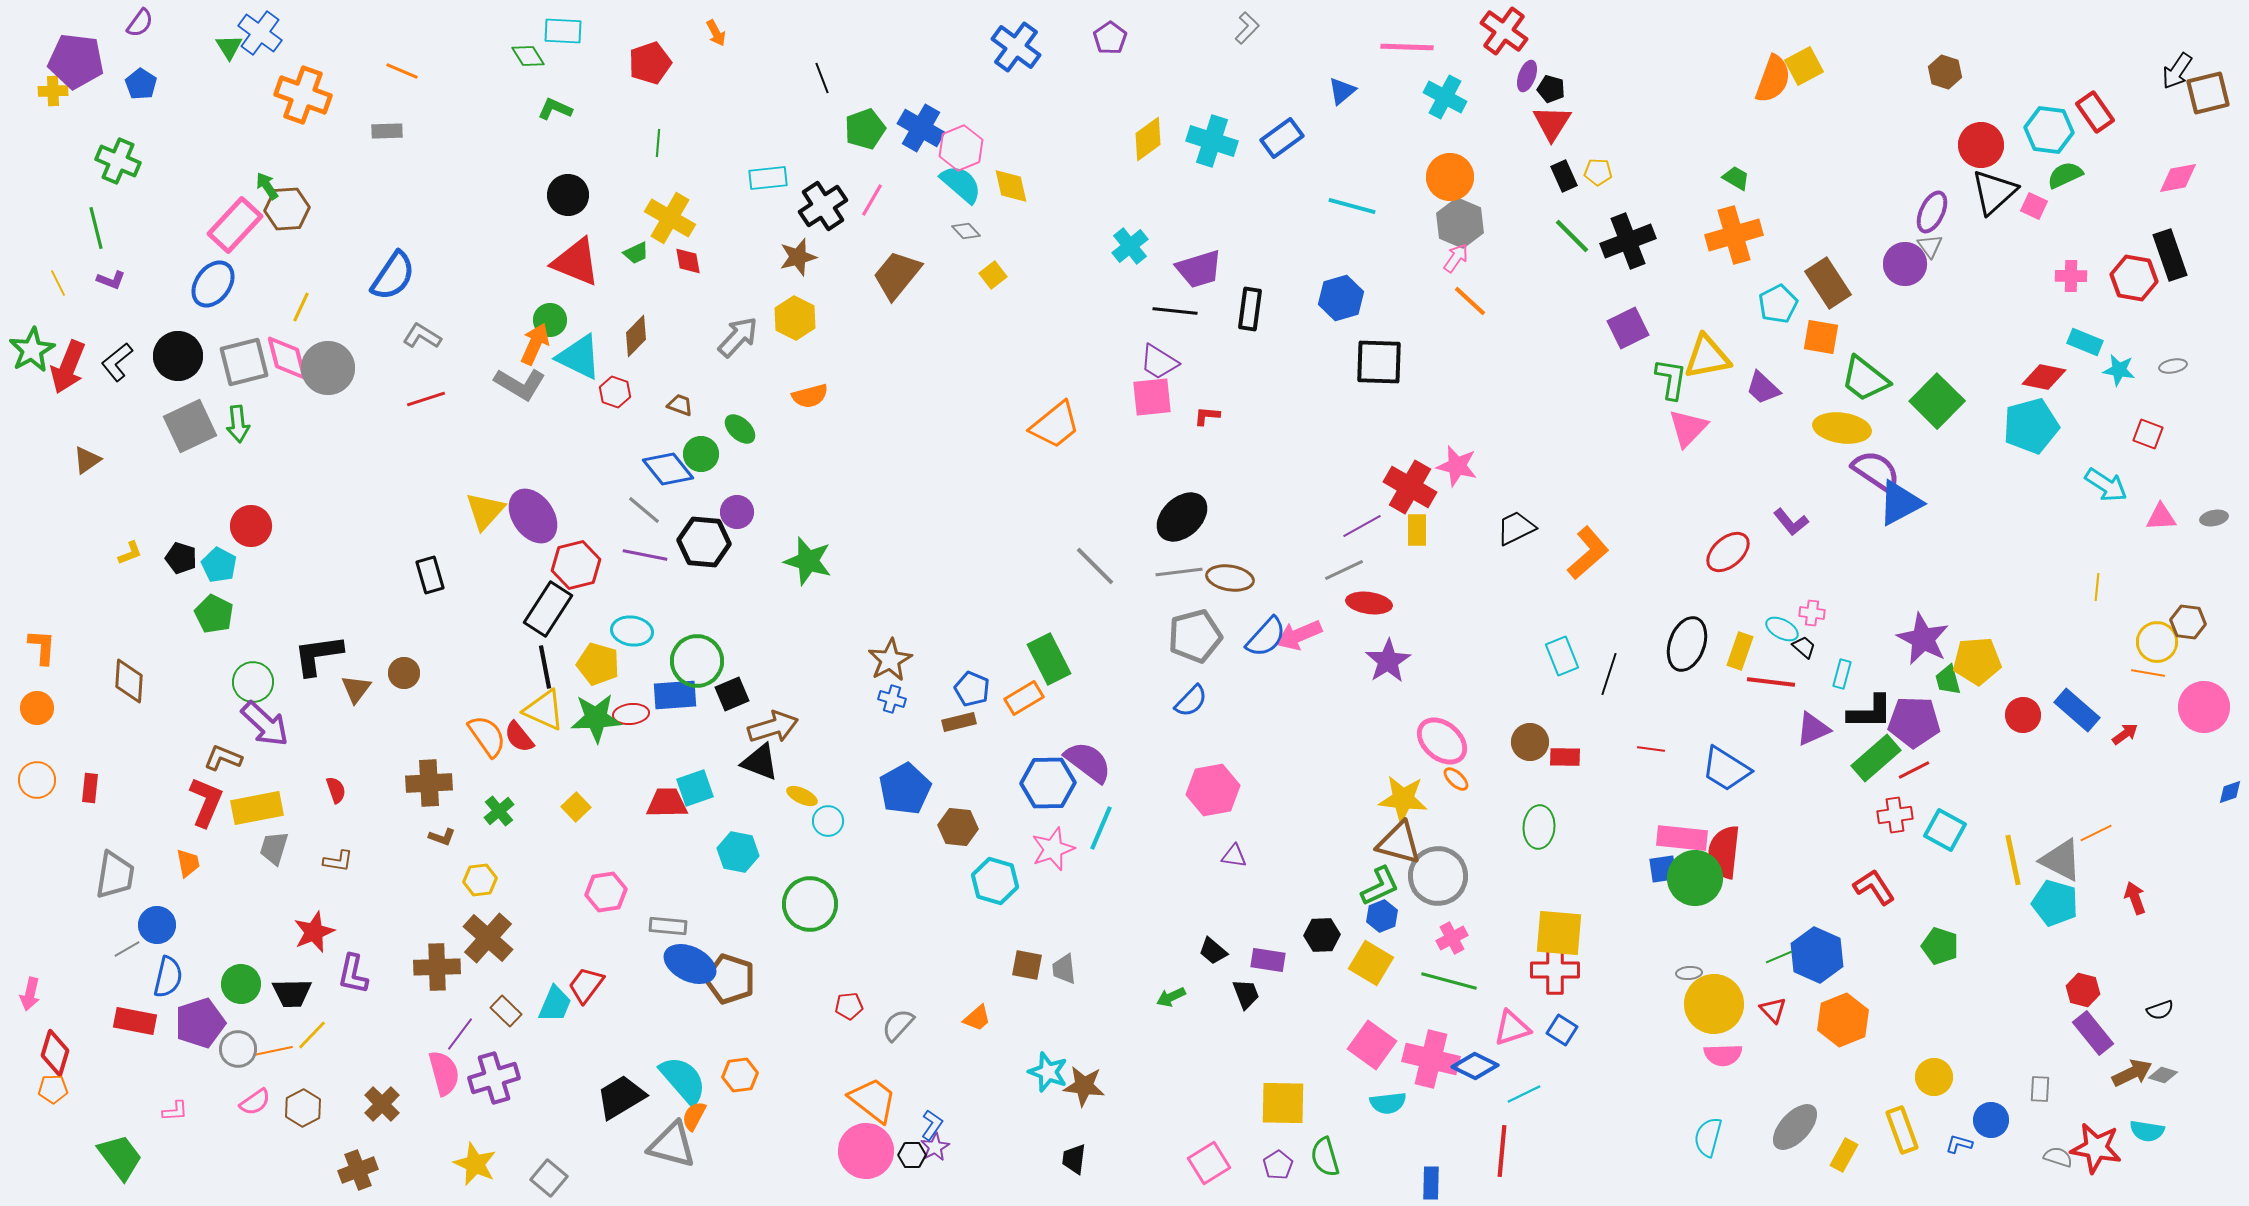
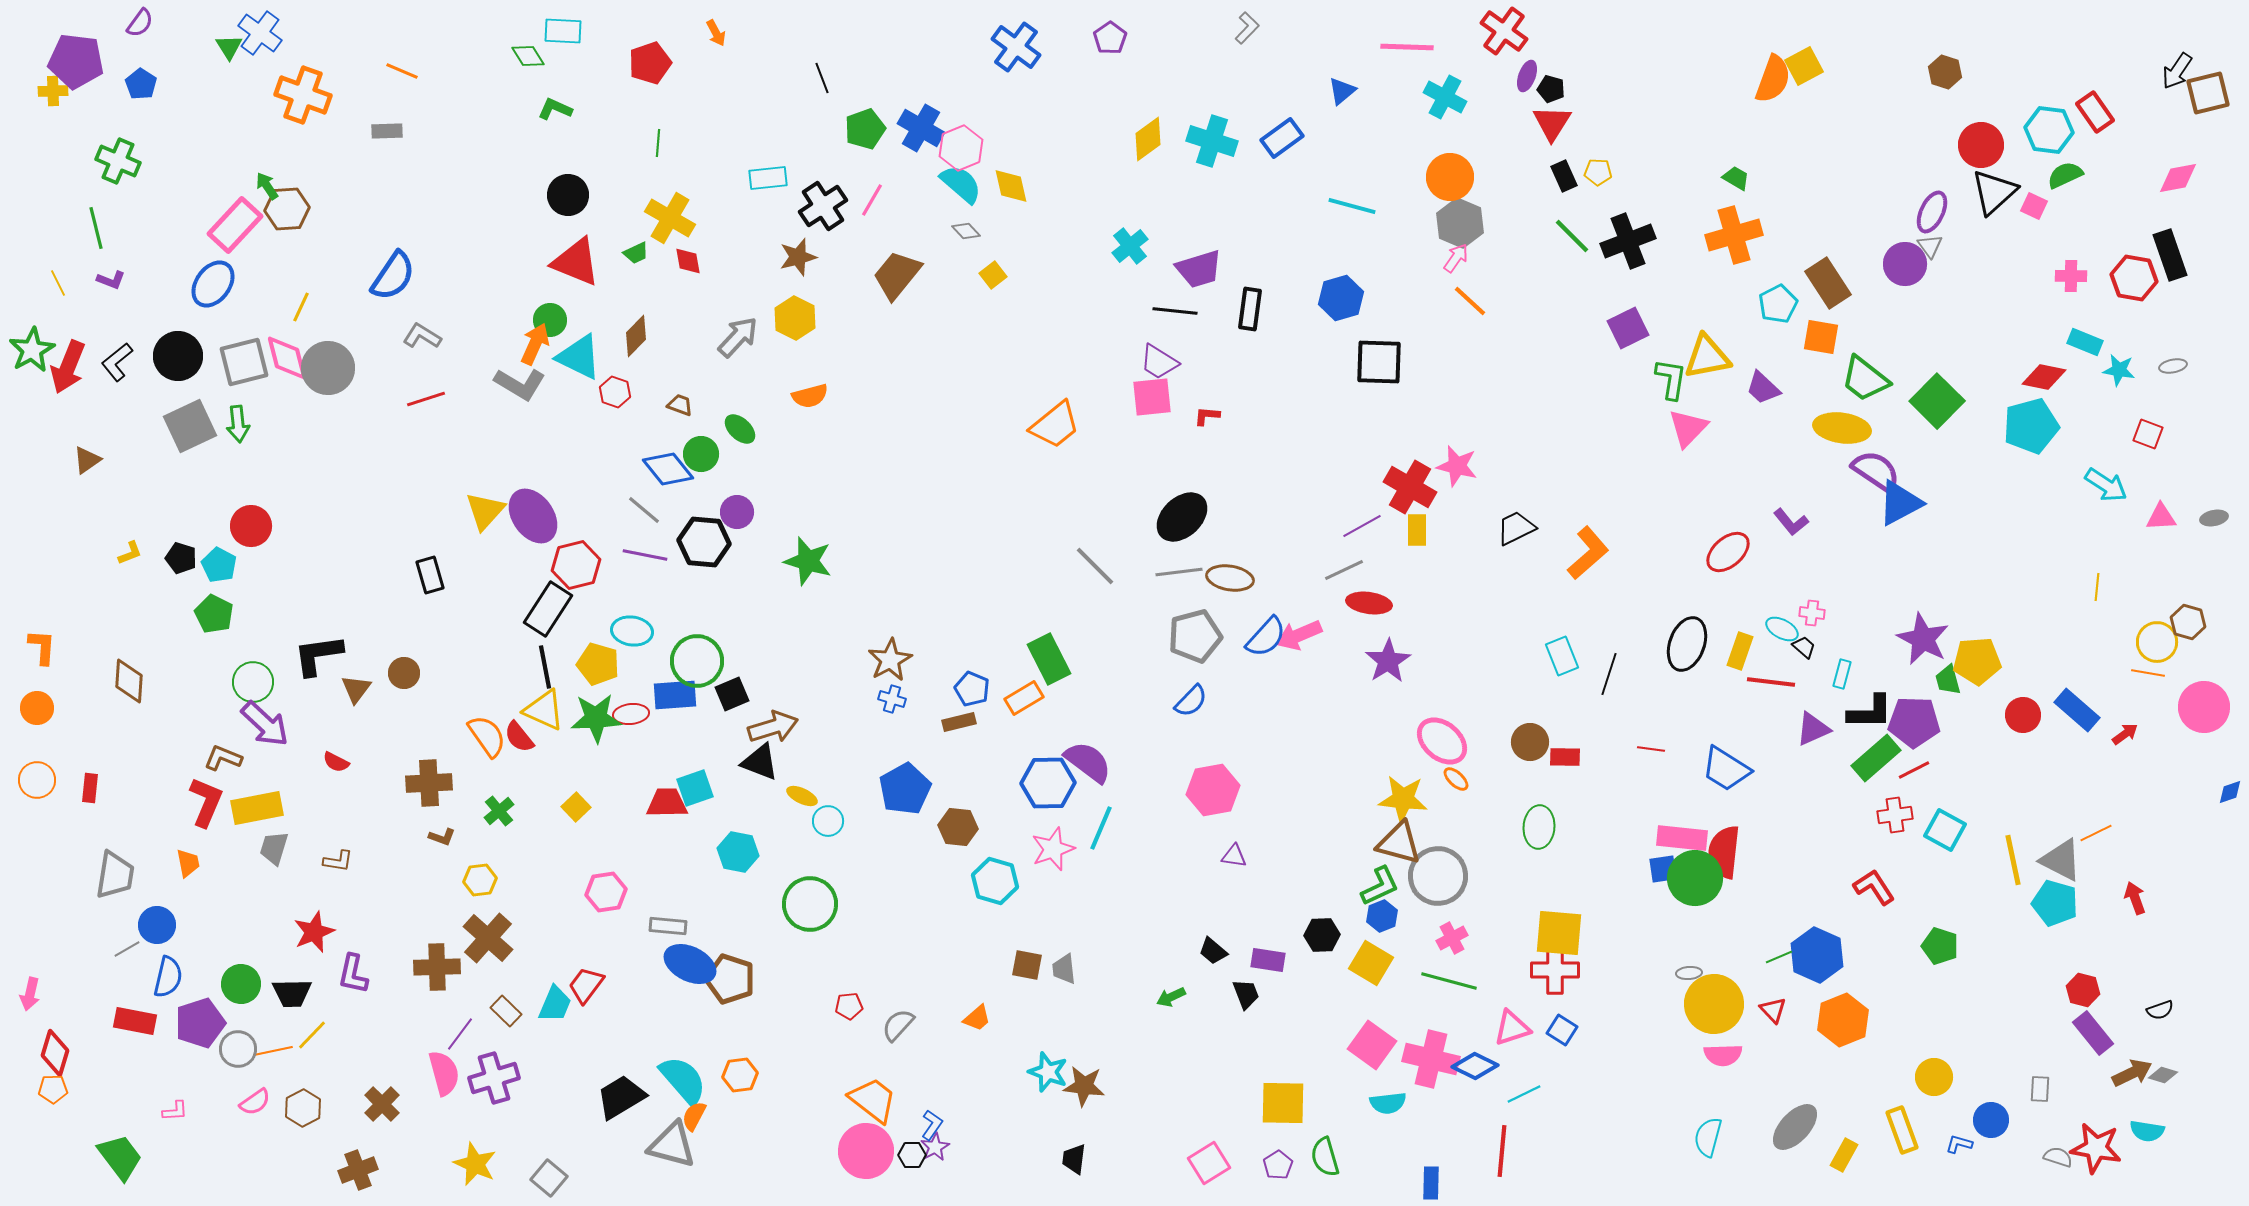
brown hexagon at (2188, 622): rotated 8 degrees clockwise
red semicircle at (336, 790): moved 28 px up; rotated 136 degrees clockwise
